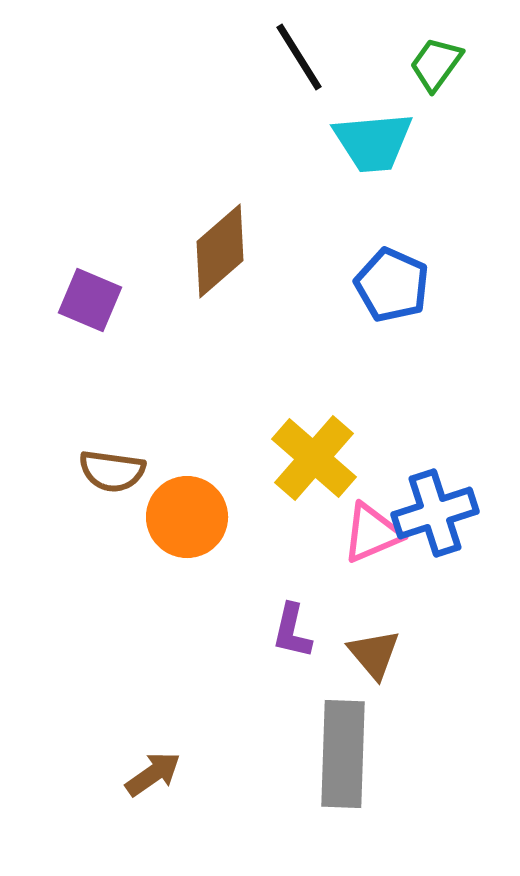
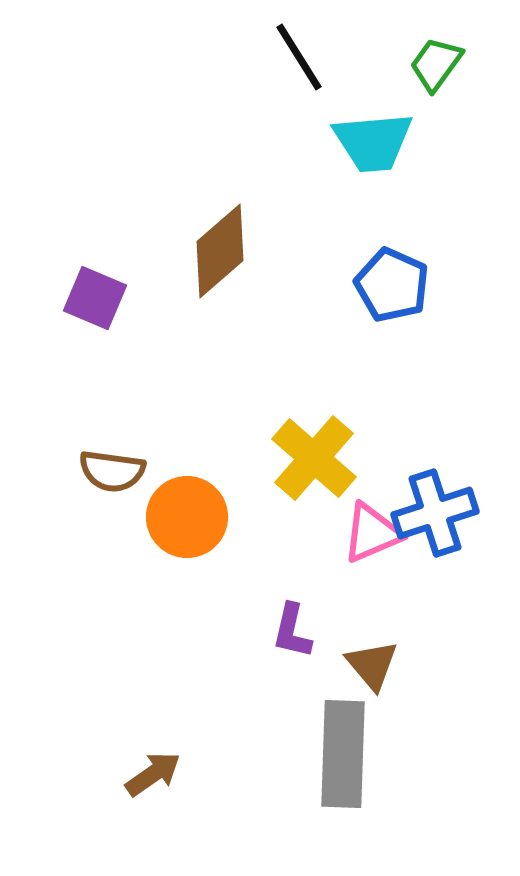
purple square: moved 5 px right, 2 px up
brown triangle: moved 2 px left, 11 px down
